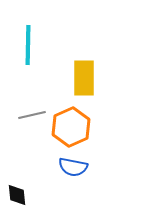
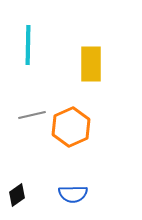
yellow rectangle: moved 7 px right, 14 px up
blue semicircle: moved 27 px down; rotated 12 degrees counterclockwise
black diamond: rotated 60 degrees clockwise
